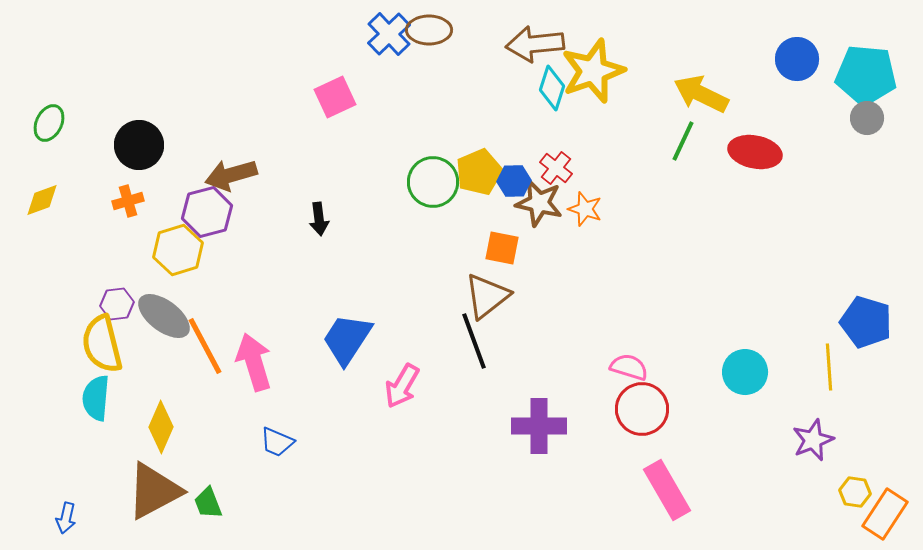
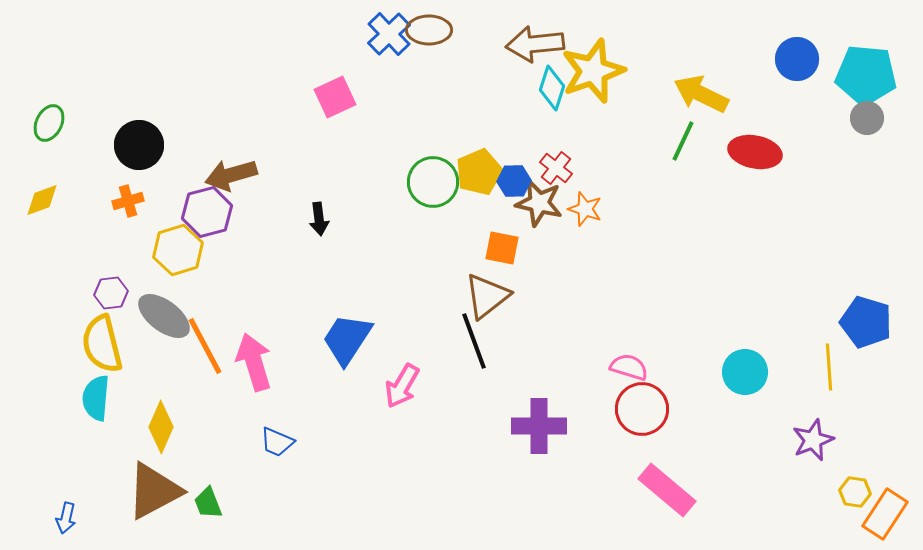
purple hexagon at (117, 304): moved 6 px left, 11 px up
pink rectangle at (667, 490): rotated 20 degrees counterclockwise
